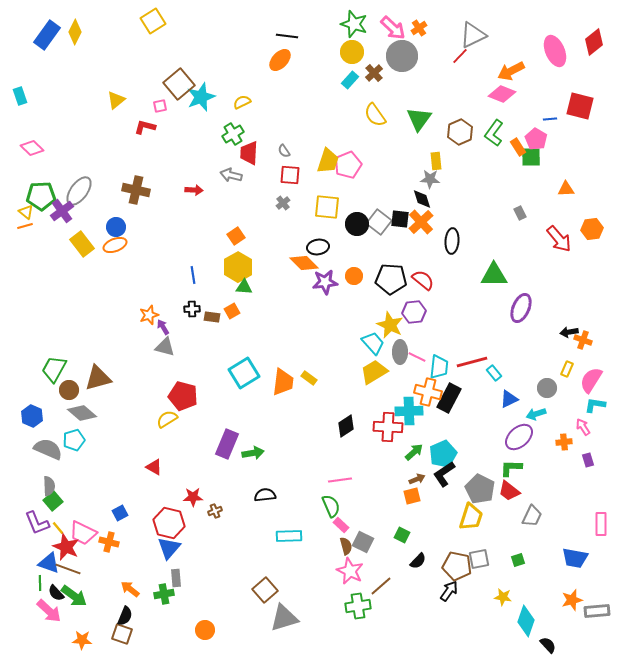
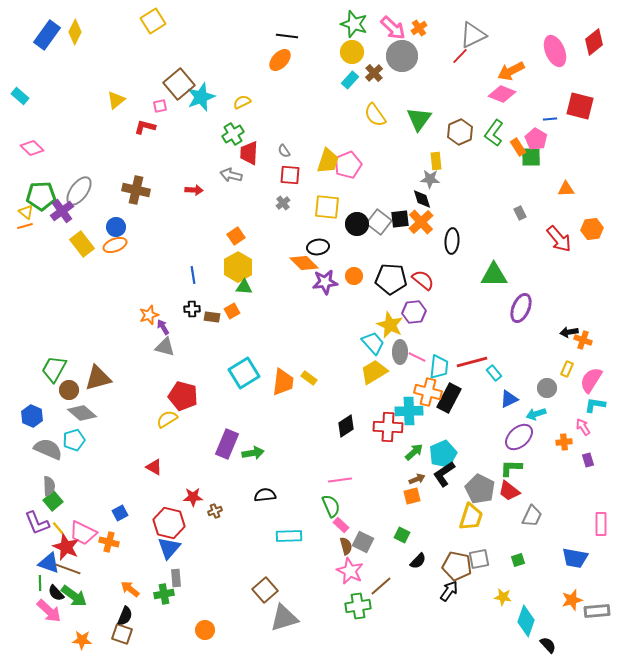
cyan rectangle at (20, 96): rotated 30 degrees counterclockwise
black square at (400, 219): rotated 12 degrees counterclockwise
